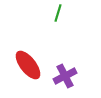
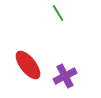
green line: rotated 48 degrees counterclockwise
